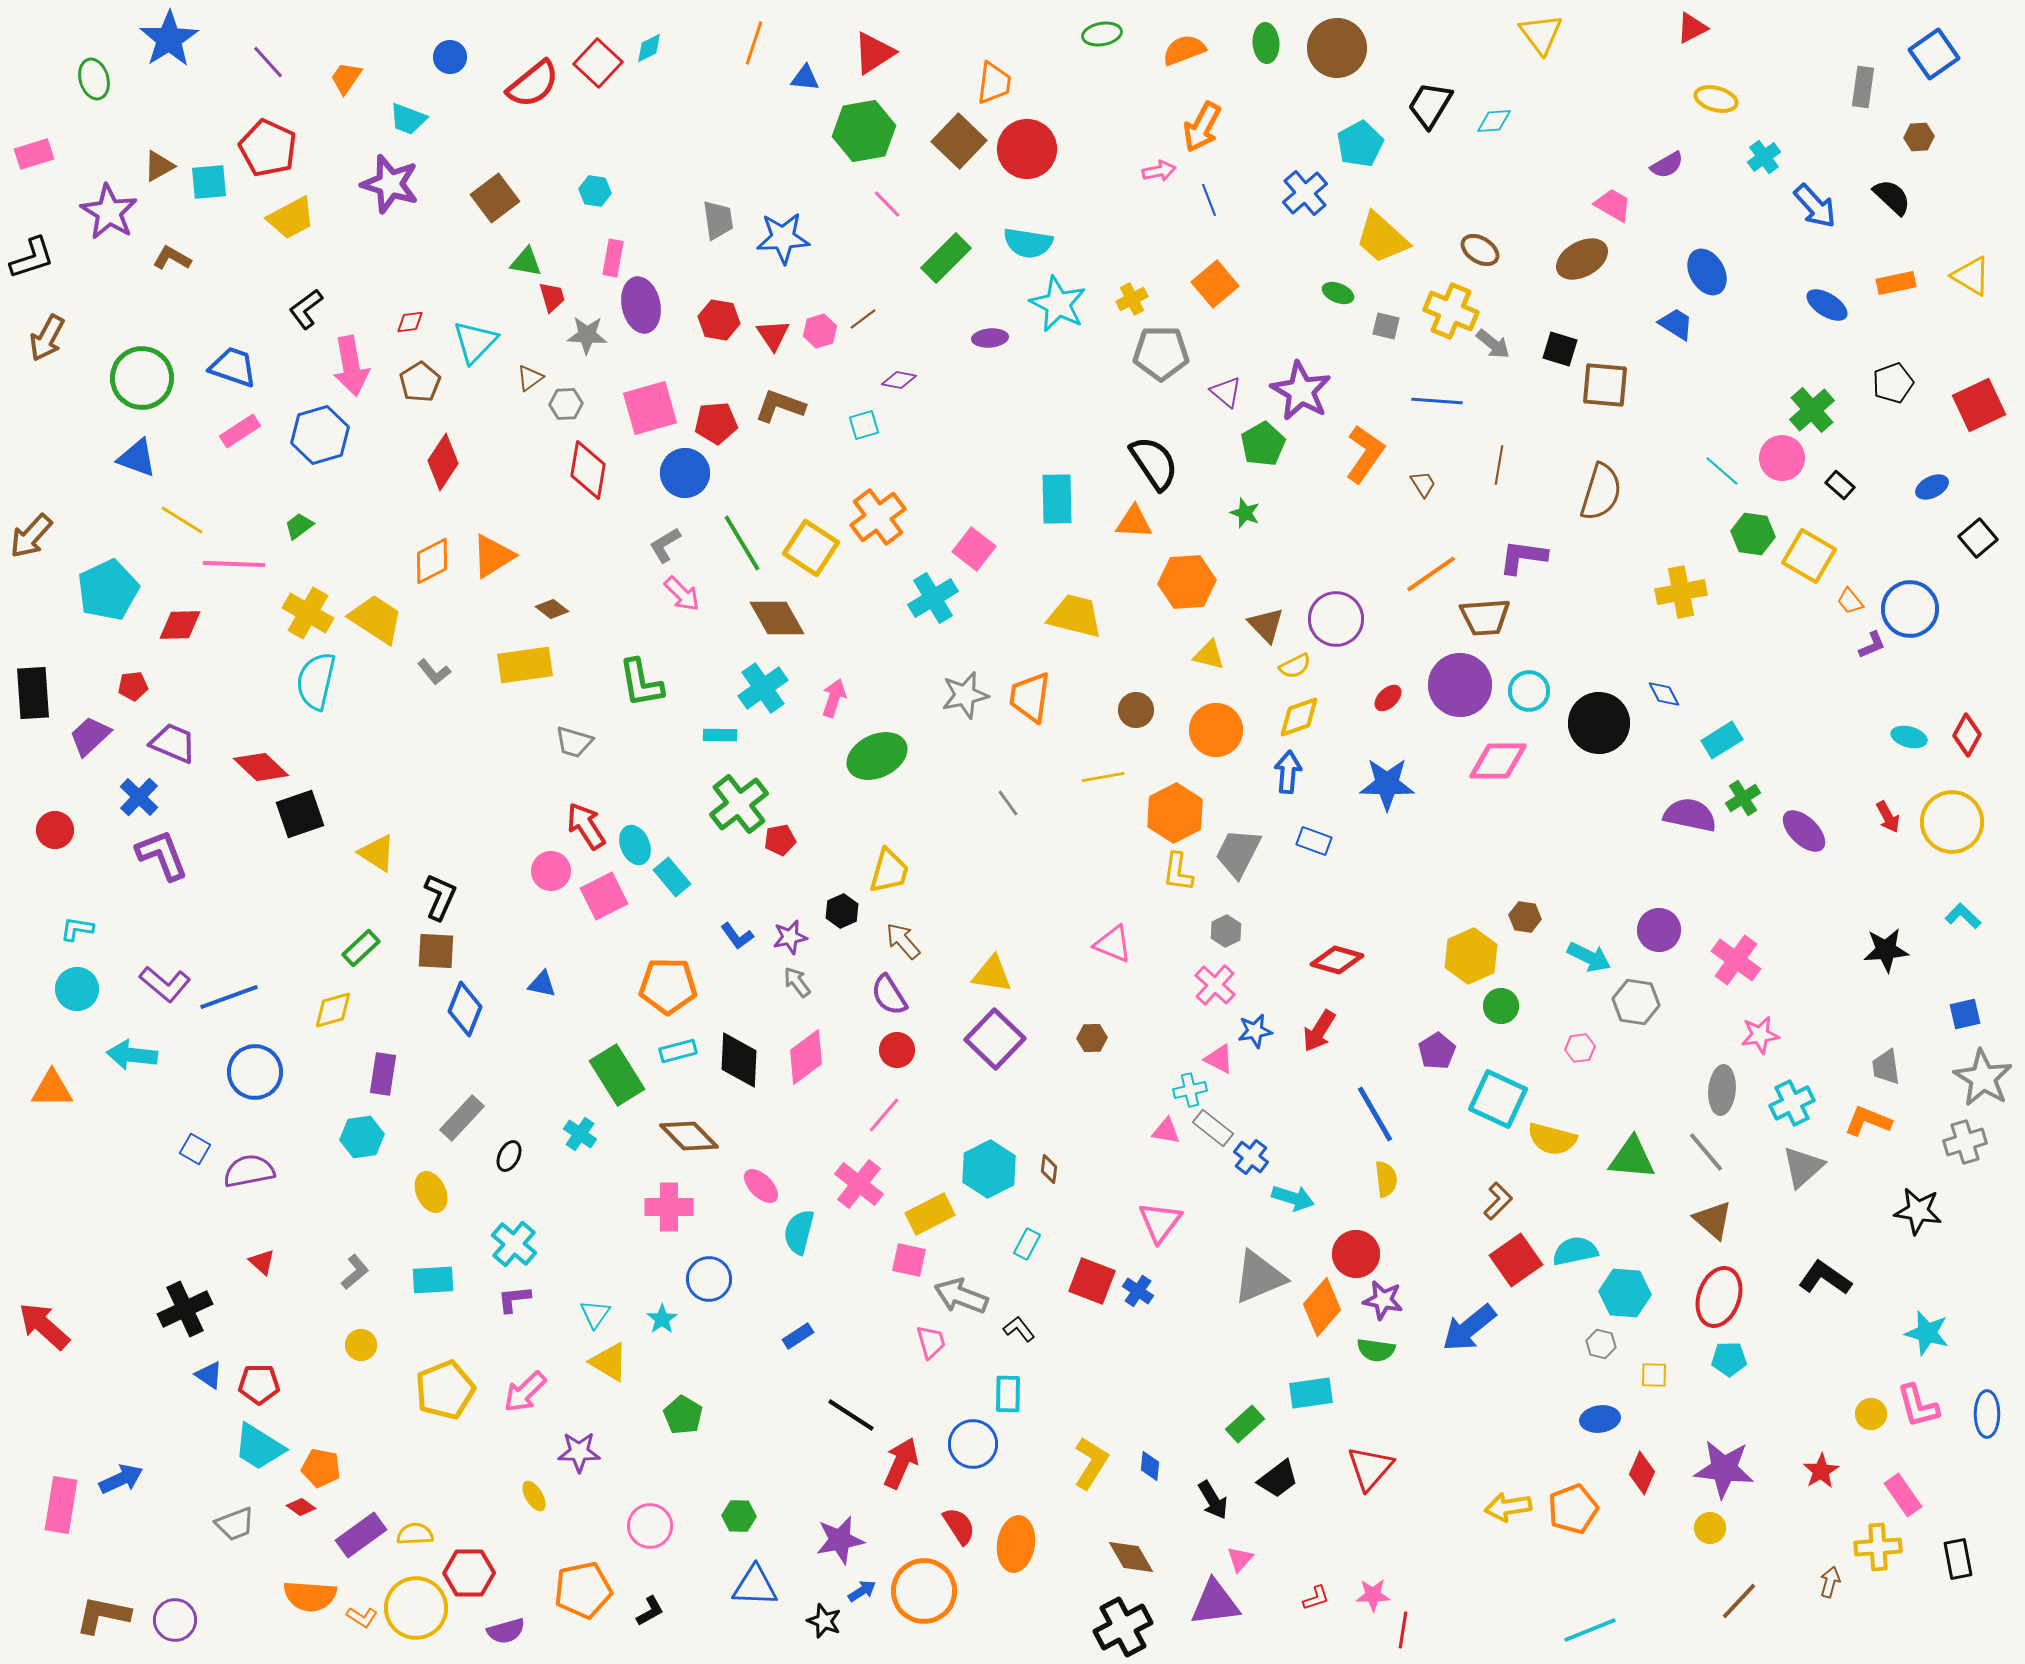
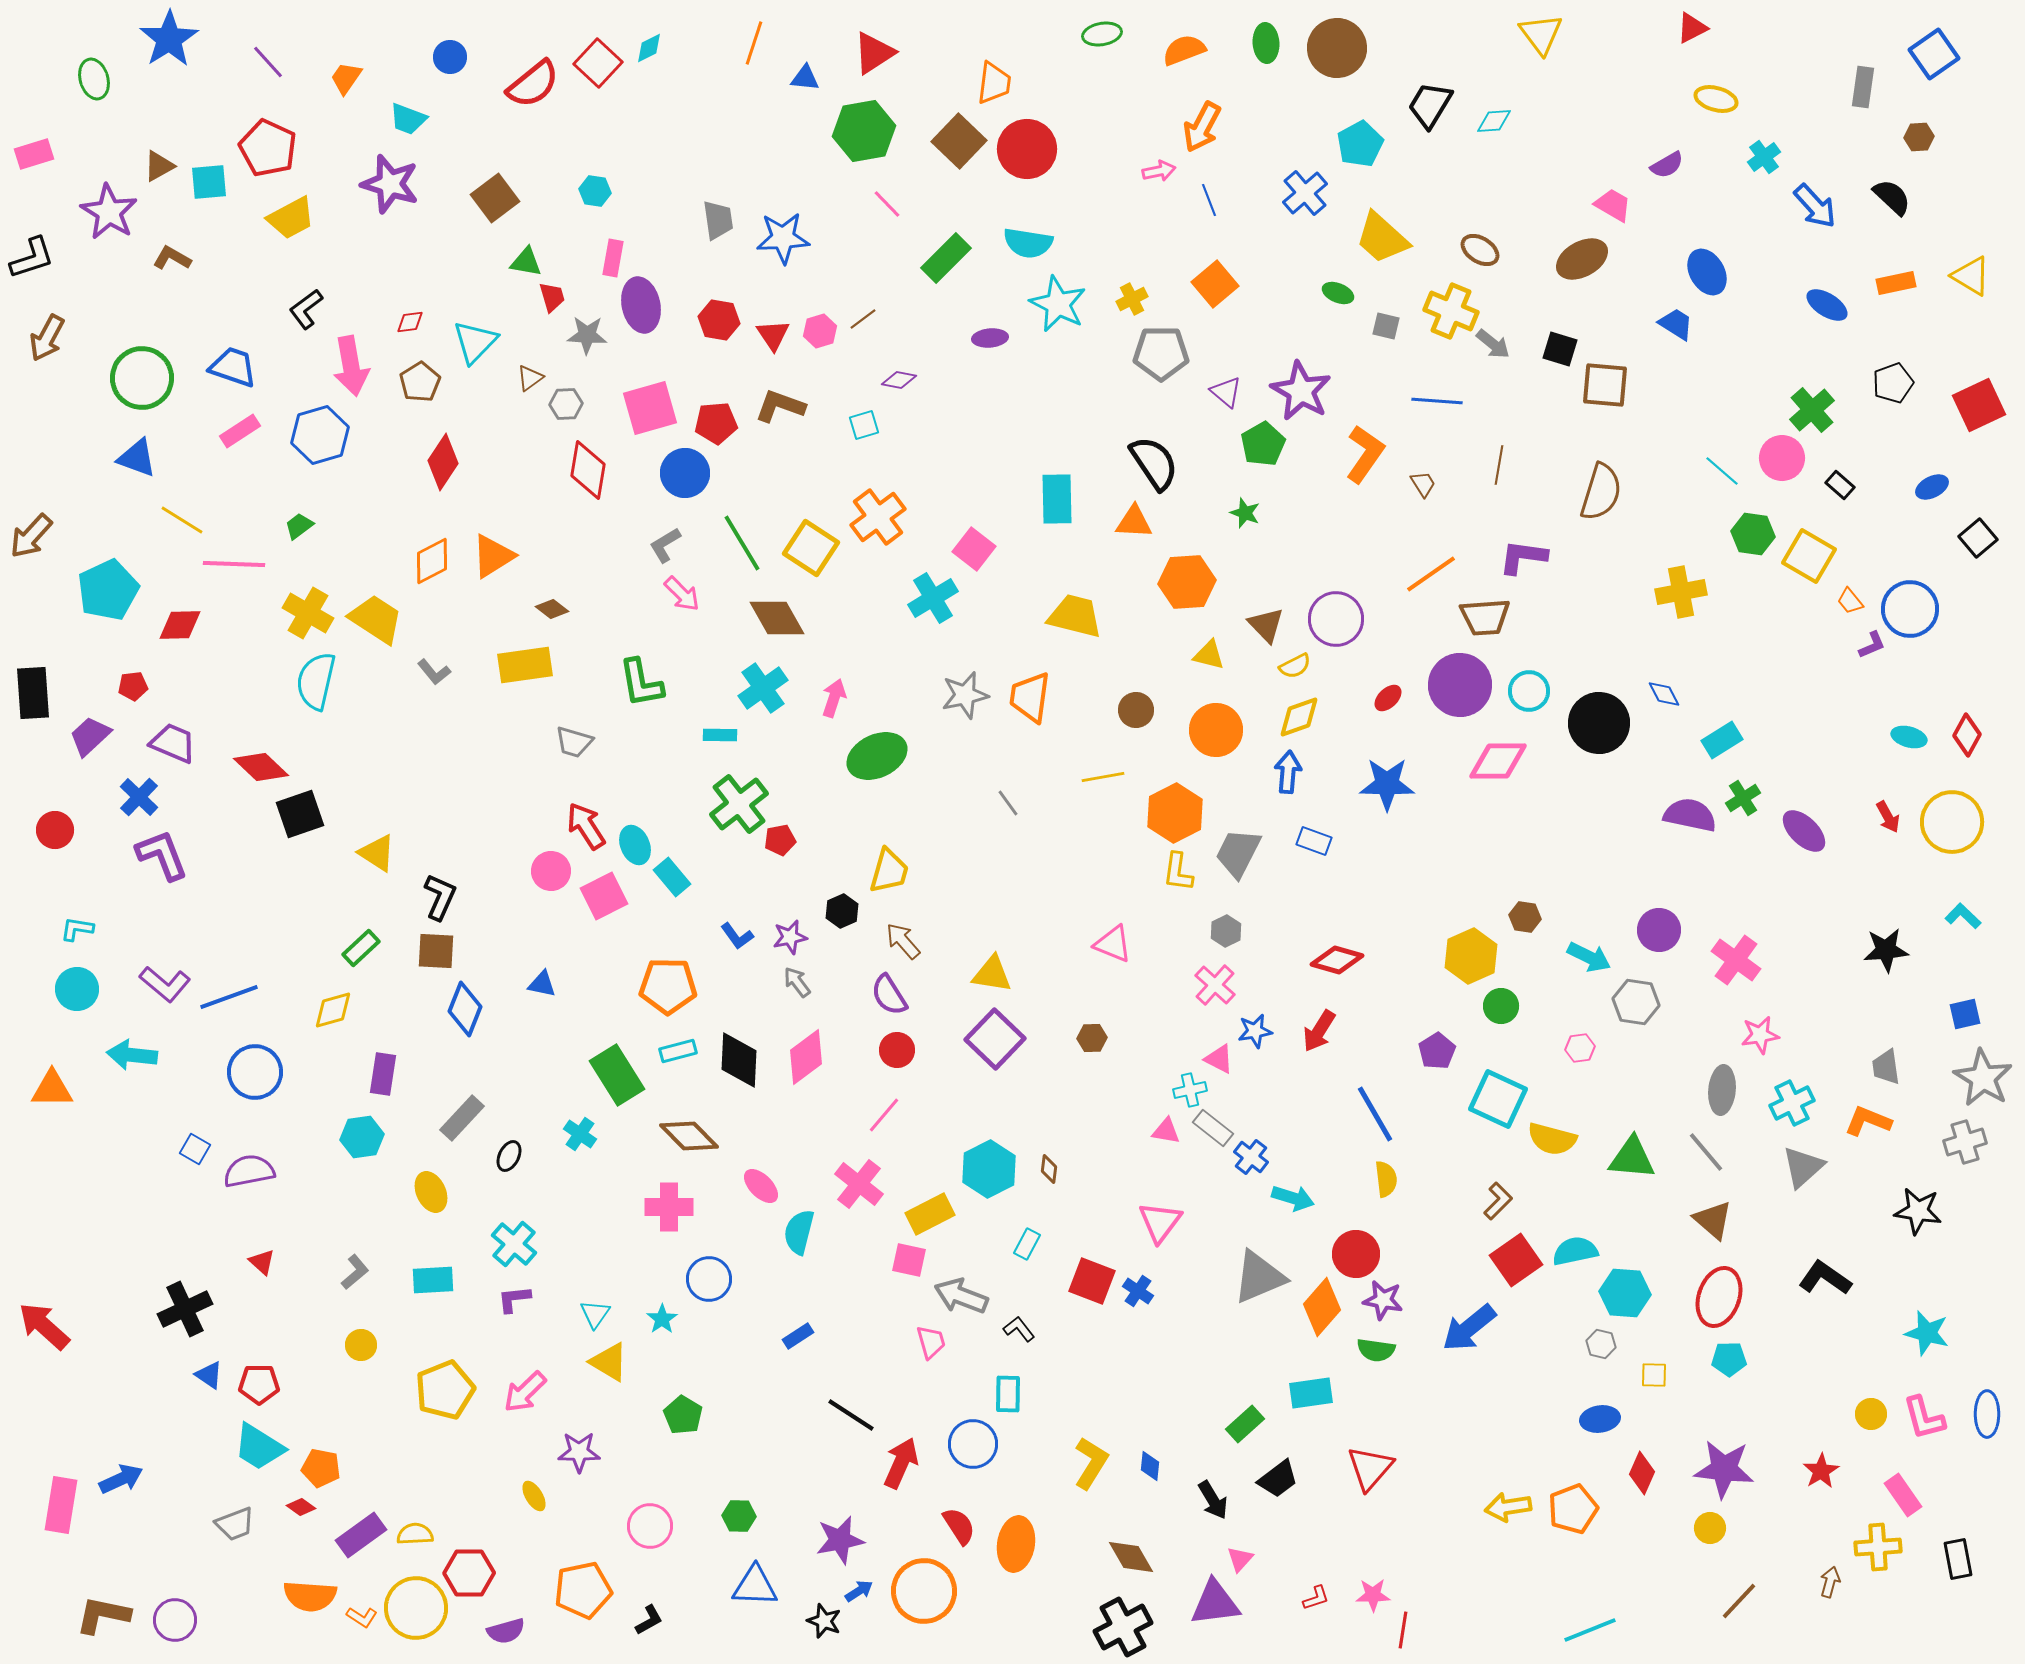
pink L-shape at (1918, 1406): moved 6 px right, 12 px down
blue arrow at (862, 1591): moved 3 px left
black L-shape at (650, 1611): moved 1 px left, 9 px down
